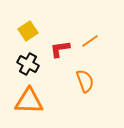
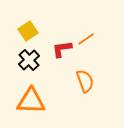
orange line: moved 4 px left, 2 px up
red L-shape: moved 2 px right
black cross: moved 1 px right, 4 px up; rotated 20 degrees clockwise
orange triangle: moved 2 px right
